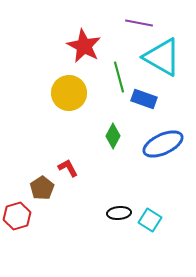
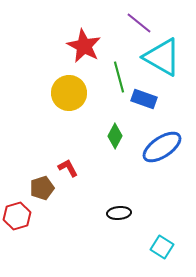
purple line: rotated 28 degrees clockwise
green diamond: moved 2 px right
blue ellipse: moved 1 px left, 3 px down; rotated 9 degrees counterclockwise
brown pentagon: rotated 15 degrees clockwise
cyan square: moved 12 px right, 27 px down
